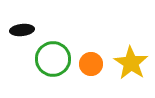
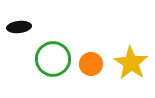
black ellipse: moved 3 px left, 3 px up
